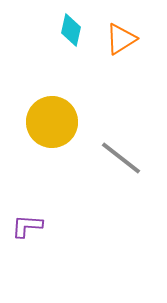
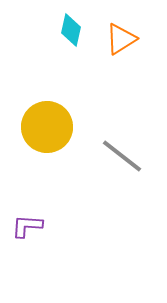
yellow circle: moved 5 px left, 5 px down
gray line: moved 1 px right, 2 px up
